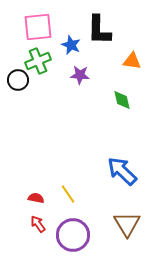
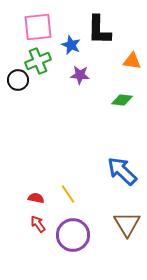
green diamond: rotated 70 degrees counterclockwise
